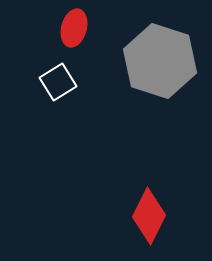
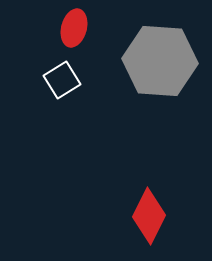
gray hexagon: rotated 14 degrees counterclockwise
white square: moved 4 px right, 2 px up
